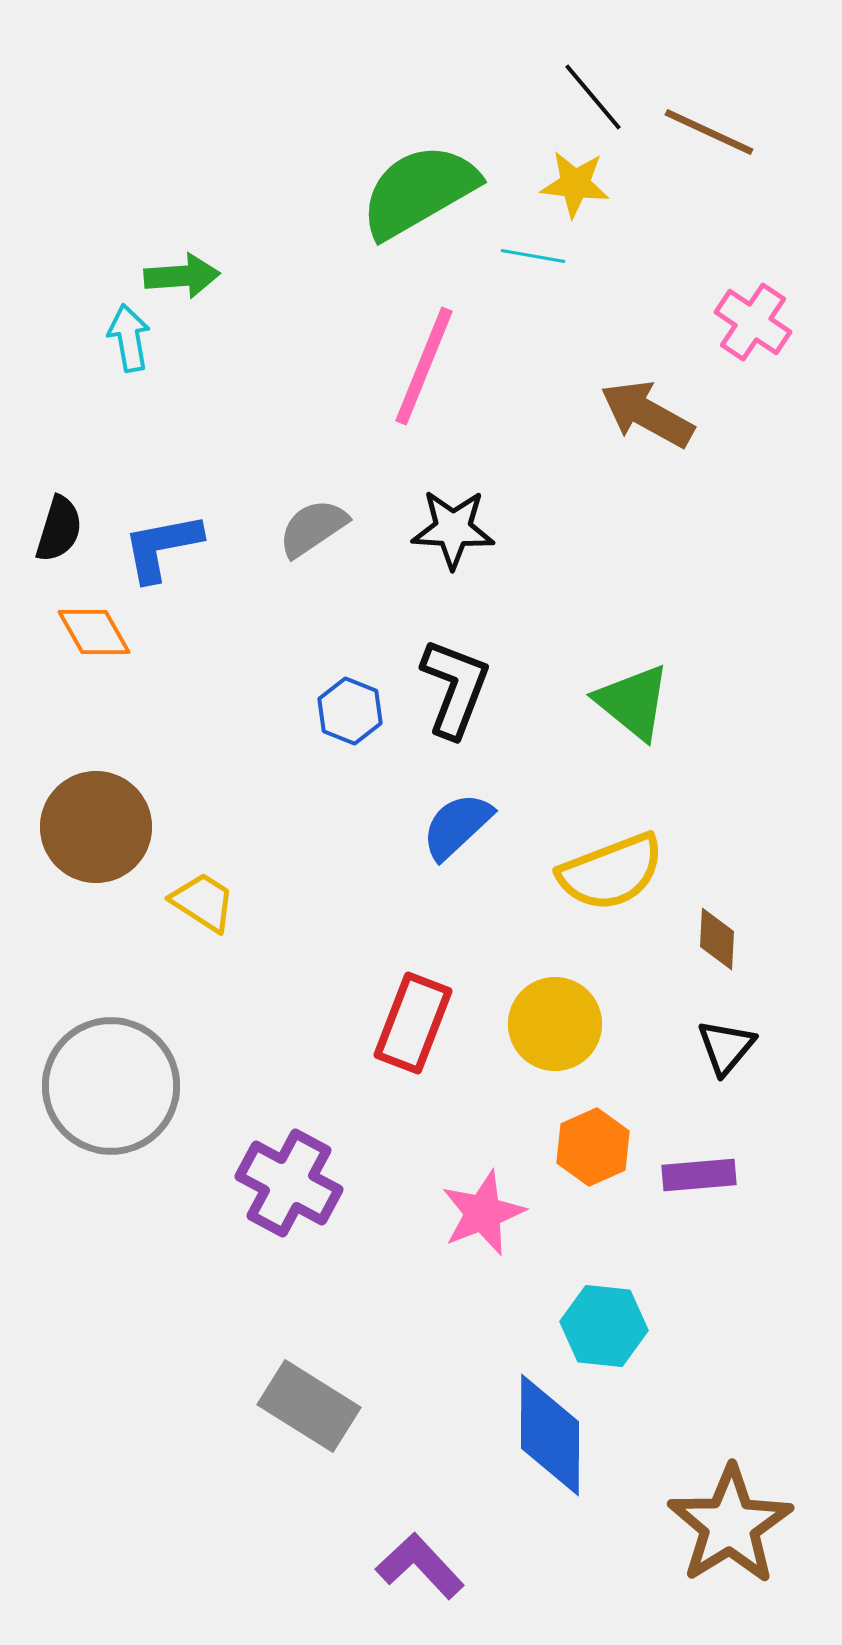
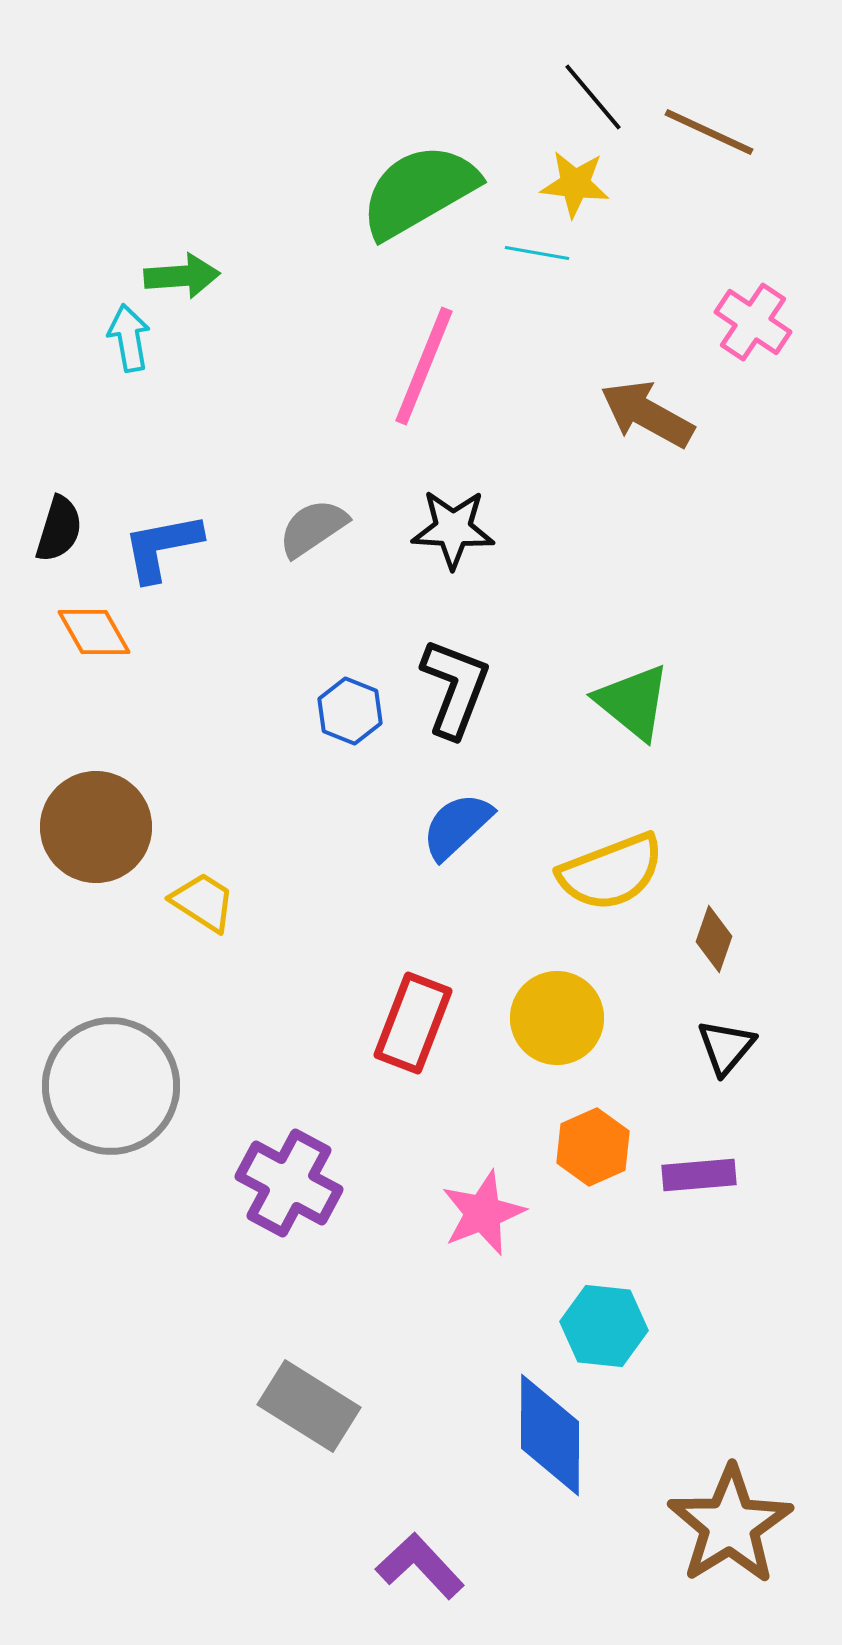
cyan line: moved 4 px right, 3 px up
brown diamond: moved 3 px left; rotated 16 degrees clockwise
yellow circle: moved 2 px right, 6 px up
